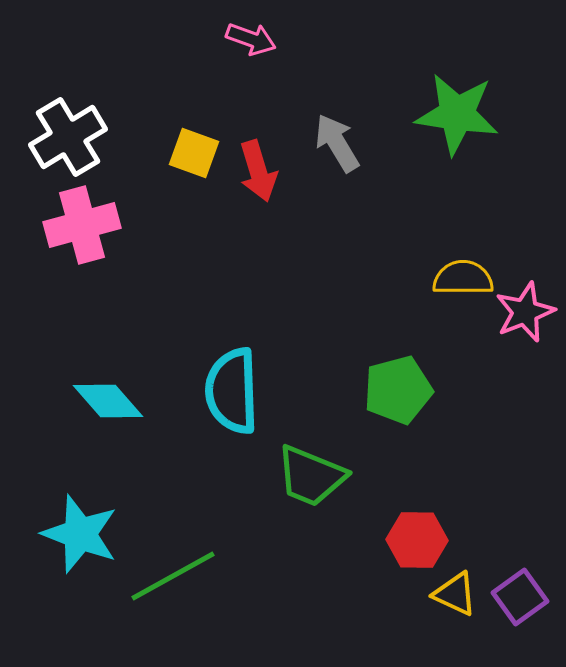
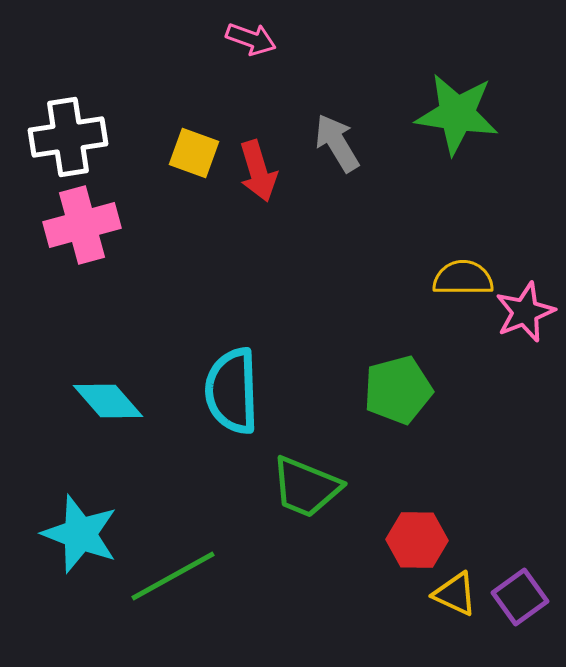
white cross: rotated 22 degrees clockwise
green trapezoid: moved 5 px left, 11 px down
